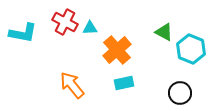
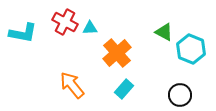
orange cross: moved 3 px down
cyan rectangle: moved 6 px down; rotated 36 degrees counterclockwise
black circle: moved 2 px down
